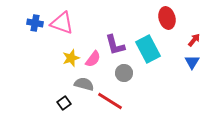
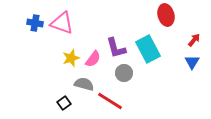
red ellipse: moved 1 px left, 3 px up
purple L-shape: moved 1 px right, 3 px down
